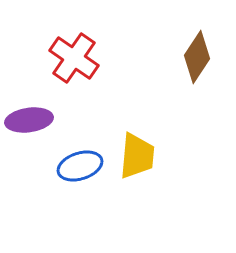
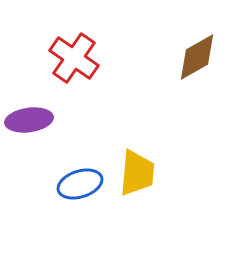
brown diamond: rotated 27 degrees clockwise
yellow trapezoid: moved 17 px down
blue ellipse: moved 18 px down
